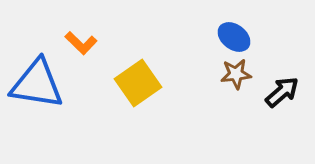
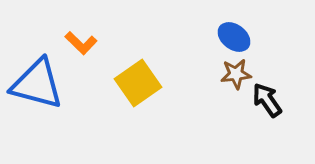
blue triangle: rotated 6 degrees clockwise
black arrow: moved 15 px left, 8 px down; rotated 84 degrees counterclockwise
